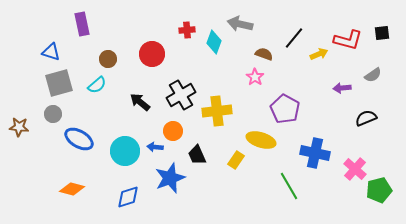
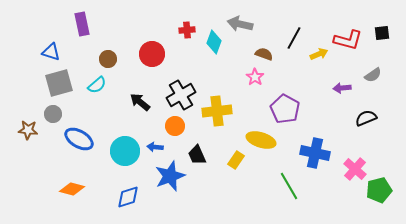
black line: rotated 10 degrees counterclockwise
brown star: moved 9 px right, 3 px down
orange circle: moved 2 px right, 5 px up
blue star: moved 2 px up
